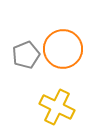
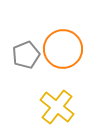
yellow cross: rotated 12 degrees clockwise
